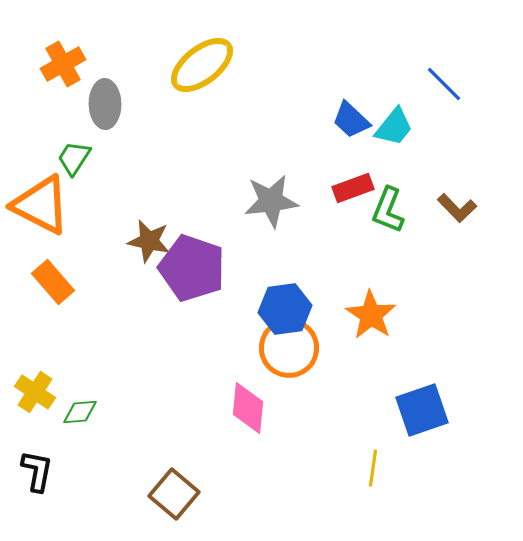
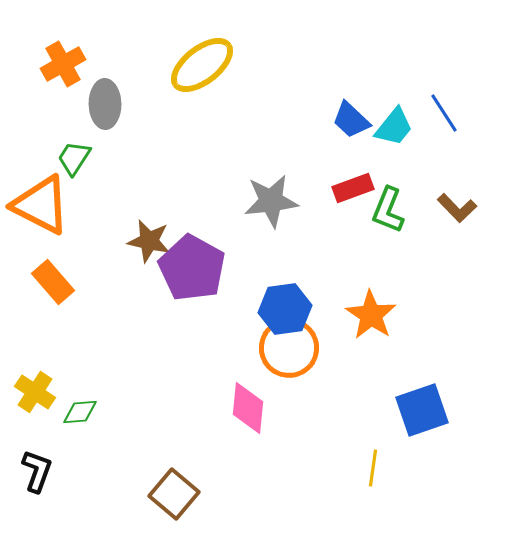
blue line: moved 29 px down; rotated 12 degrees clockwise
purple pentagon: rotated 10 degrees clockwise
black L-shape: rotated 9 degrees clockwise
